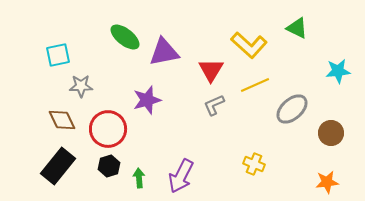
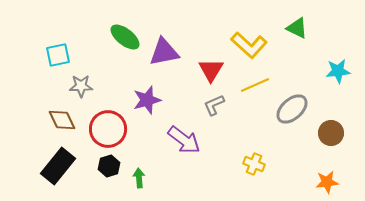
purple arrow: moved 3 px right, 36 px up; rotated 80 degrees counterclockwise
